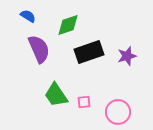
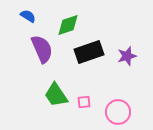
purple semicircle: moved 3 px right
